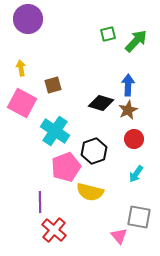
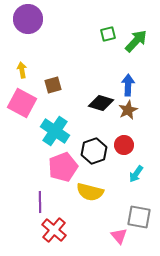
yellow arrow: moved 1 px right, 2 px down
red circle: moved 10 px left, 6 px down
pink pentagon: moved 3 px left
